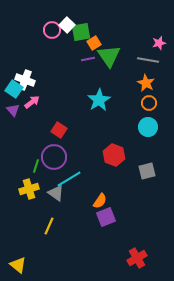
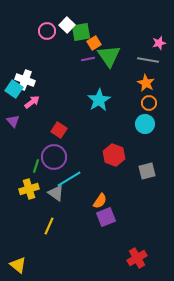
pink circle: moved 5 px left, 1 px down
purple triangle: moved 11 px down
cyan circle: moved 3 px left, 3 px up
